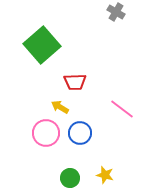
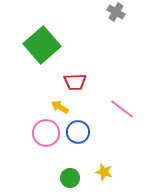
blue circle: moved 2 px left, 1 px up
yellow star: moved 1 px left, 3 px up
